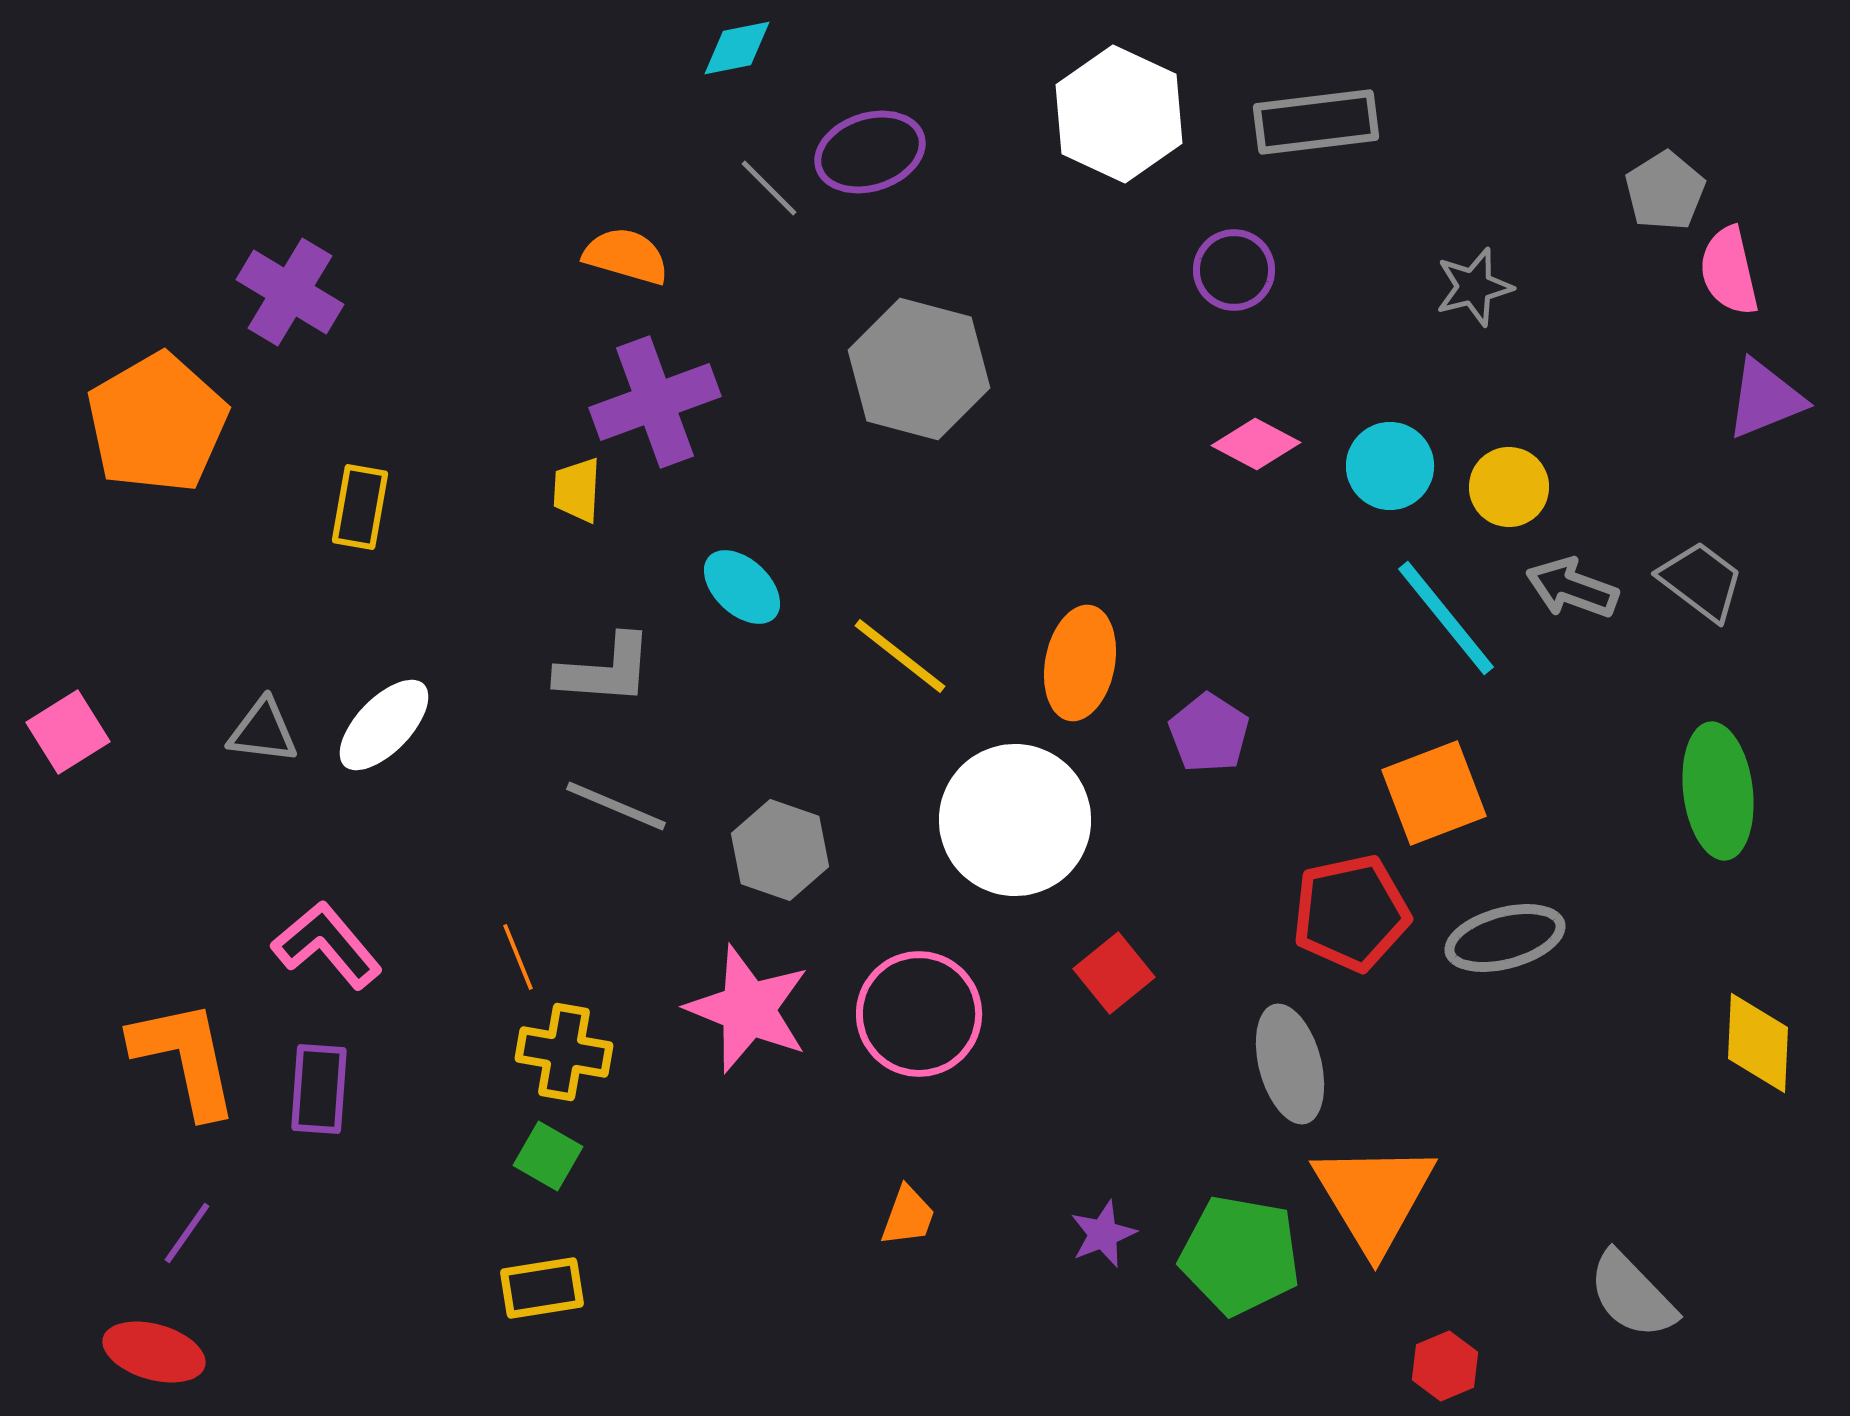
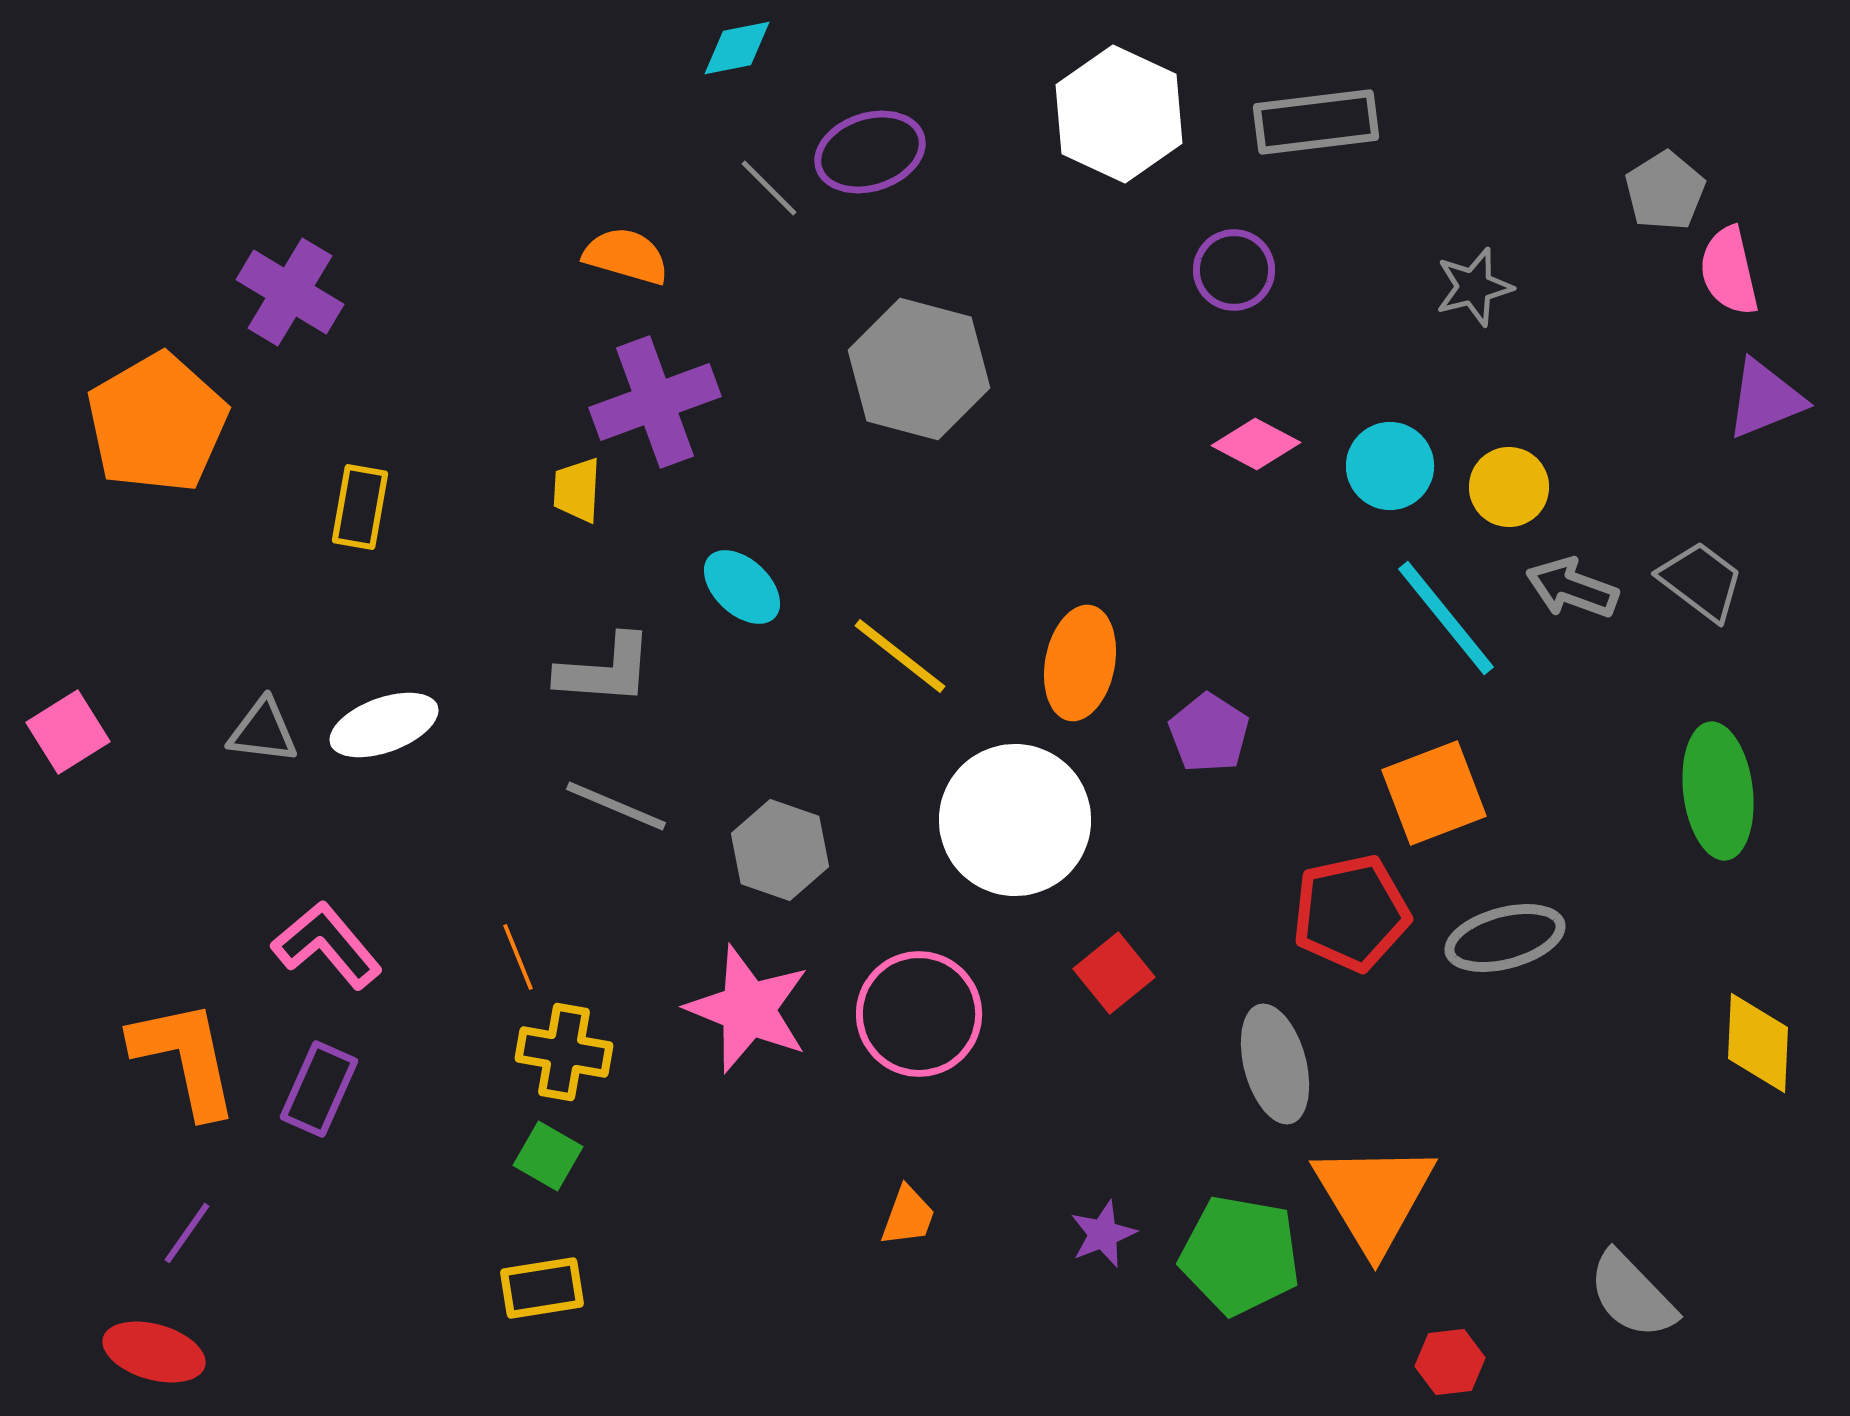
white ellipse at (384, 725): rotated 26 degrees clockwise
gray ellipse at (1290, 1064): moved 15 px left
purple rectangle at (319, 1089): rotated 20 degrees clockwise
red hexagon at (1445, 1366): moved 5 px right, 4 px up; rotated 16 degrees clockwise
